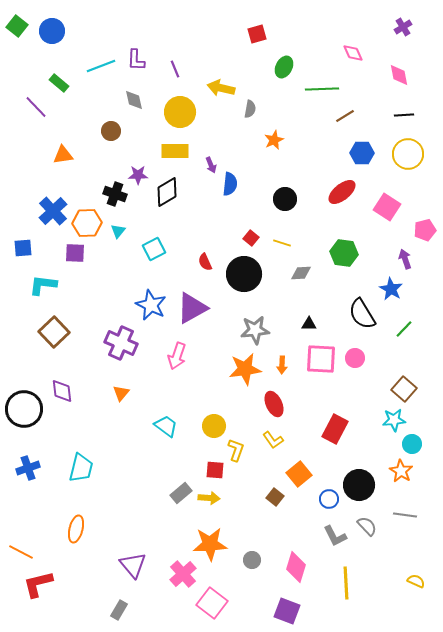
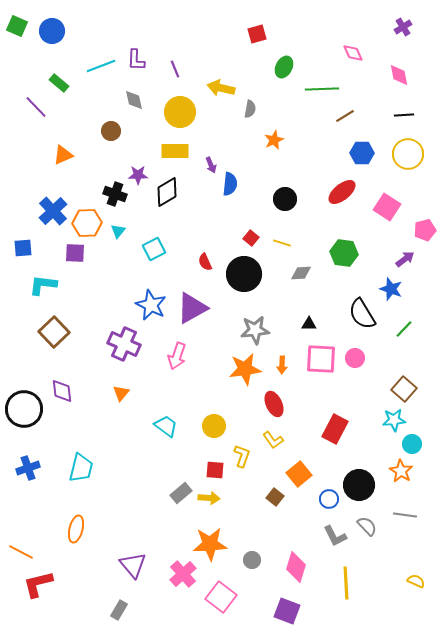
green square at (17, 26): rotated 15 degrees counterclockwise
orange triangle at (63, 155): rotated 15 degrees counterclockwise
purple arrow at (405, 259): rotated 72 degrees clockwise
blue star at (391, 289): rotated 10 degrees counterclockwise
purple cross at (121, 343): moved 3 px right, 1 px down
yellow L-shape at (236, 450): moved 6 px right, 6 px down
pink square at (212, 603): moved 9 px right, 6 px up
